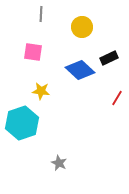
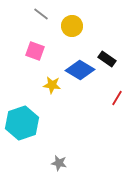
gray line: rotated 56 degrees counterclockwise
yellow circle: moved 10 px left, 1 px up
pink square: moved 2 px right, 1 px up; rotated 12 degrees clockwise
black rectangle: moved 2 px left, 1 px down; rotated 60 degrees clockwise
blue diamond: rotated 12 degrees counterclockwise
yellow star: moved 11 px right, 6 px up
gray star: rotated 14 degrees counterclockwise
